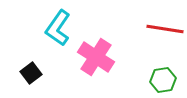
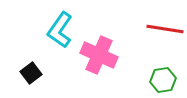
cyan L-shape: moved 2 px right, 2 px down
pink cross: moved 3 px right, 2 px up; rotated 9 degrees counterclockwise
